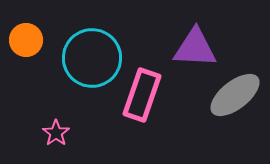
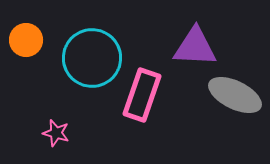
purple triangle: moved 1 px up
gray ellipse: rotated 64 degrees clockwise
pink star: rotated 20 degrees counterclockwise
